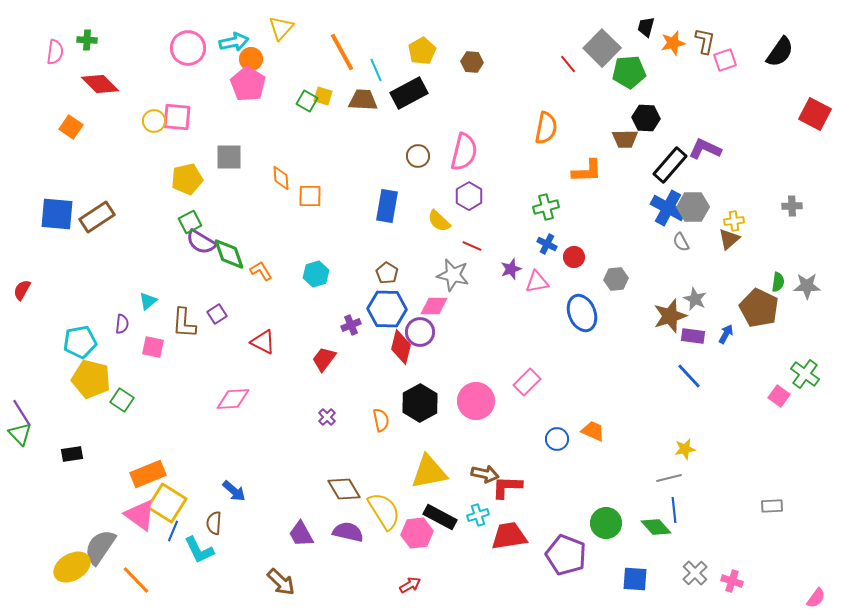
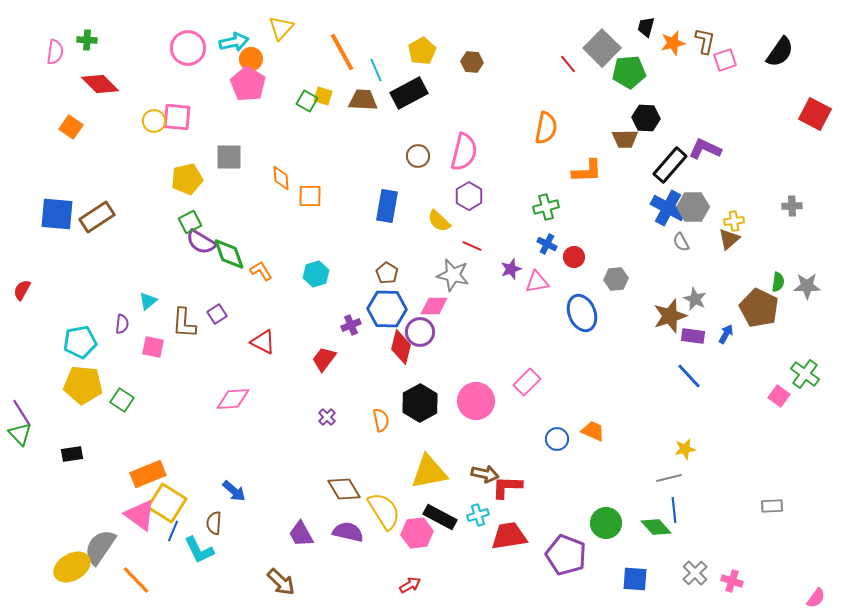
yellow pentagon at (91, 379): moved 8 px left, 6 px down; rotated 9 degrees counterclockwise
